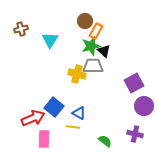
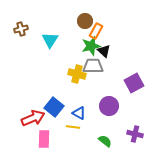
purple circle: moved 35 px left
